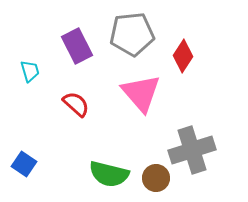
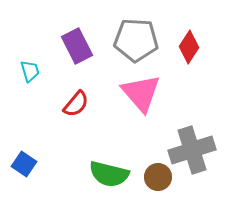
gray pentagon: moved 4 px right, 6 px down; rotated 9 degrees clockwise
red diamond: moved 6 px right, 9 px up
red semicircle: rotated 88 degrees clockwise
brown circle: moved 2 px right, 1 px up
